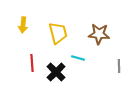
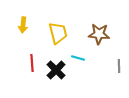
black cross: moved 2 px up
